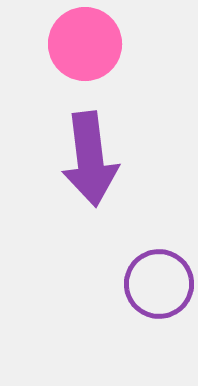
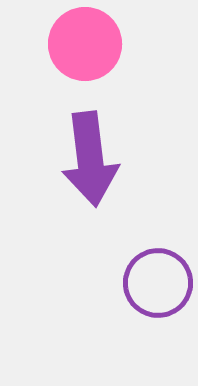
purple circle: moved 1 px left, 1 px up
